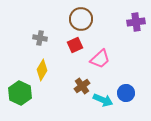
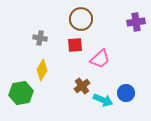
red square: rotated 21 degrees clockwise
green hexagon: moved 1 px right; rotated 25 degrees clockwise
